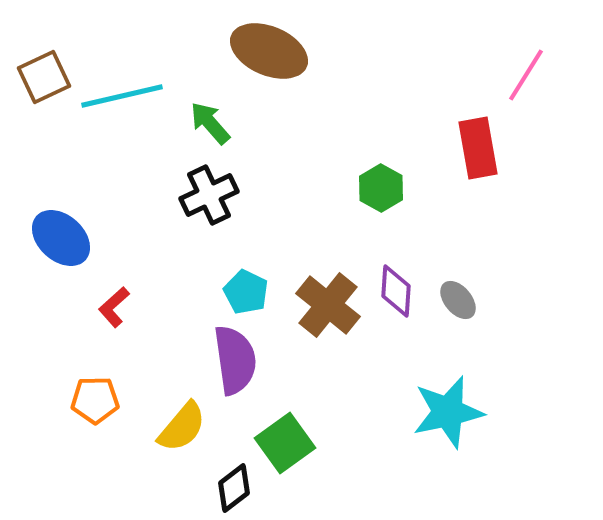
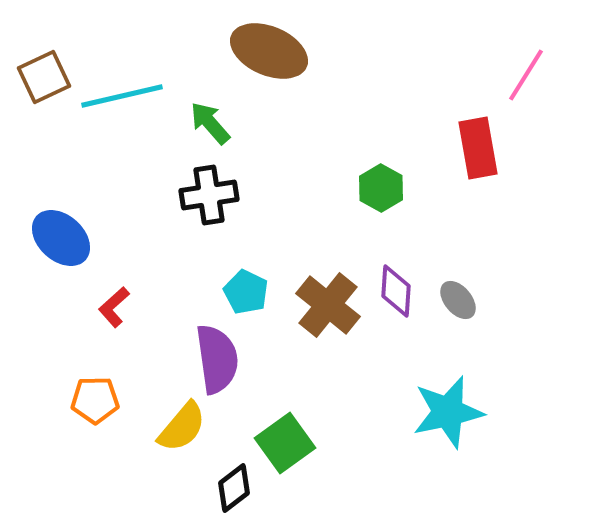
black cross: rotated 16 degrees clockwise
purple semicircle: moved 18 px left, 1 px up
